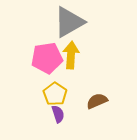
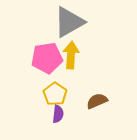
purple semicircle: rotated 24 degrees clockwise
